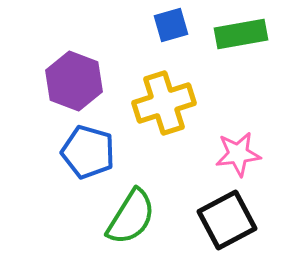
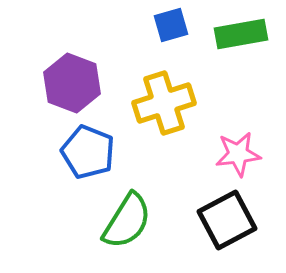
purple hexagon: moved 2 px left, 2 px down
blue pentagon: rotated 6 degrees clockwise
green semicircle: moved 4 px left, 4 px down
